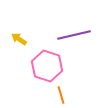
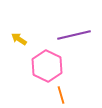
pink hexagon: rotated 8 degrees clockwise
